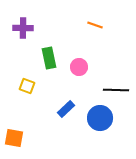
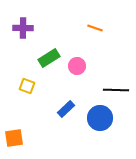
orange line: moved 3 px down
green rectangle: rotated 70 degrees clockwise
pink circle: moved 2 px left, 1 px up
orange square: rotated 18 degrees counterclockwise
